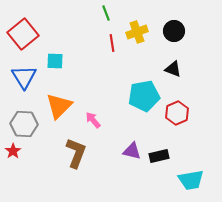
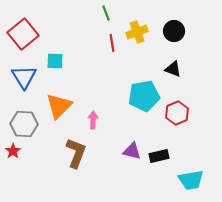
pink arrow: rotated 42 degrees clockwise
